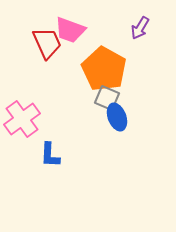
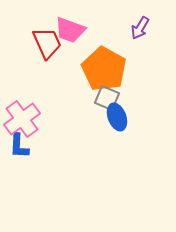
blue L-shape: moved 31 px left, 9 px up
